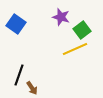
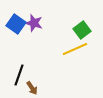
purple star: moved 27 px left, 6 px down
